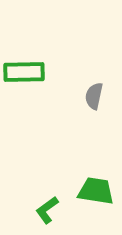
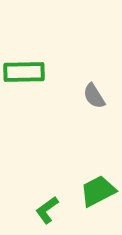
gray semicircle: rotated 44 degrees counterclockwise
green trapezoid: moved 2 px right; rotated 36 degrees counterclockwise
